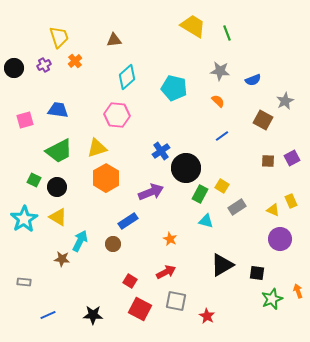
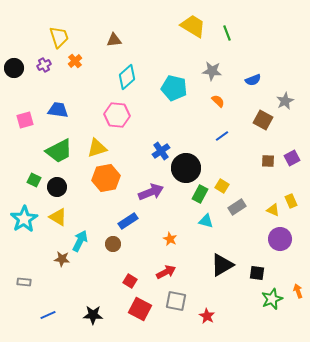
gray star at (220, 71): moved 8 px left
orange hexagon at (106, 178): rotated 20 degrees clockwise
